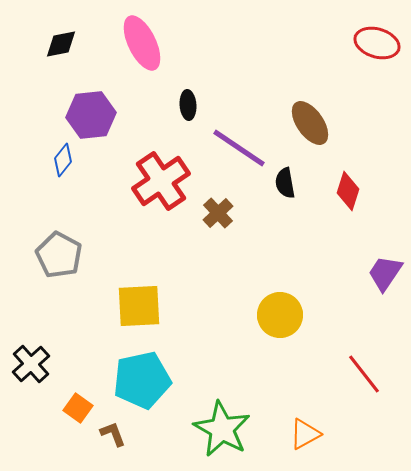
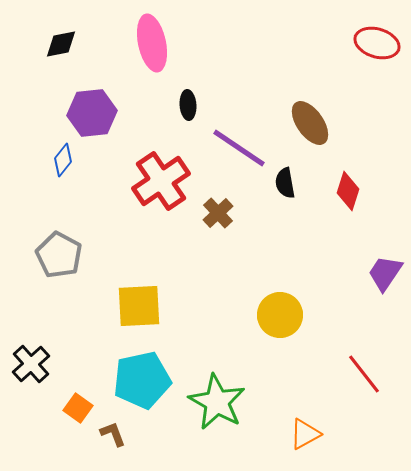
pink ellipse: moved 10 px right; rotated 14 degrees clockwise
purple hexagon: moved 1 px right, 2 px up
green star: moved 5 px left, 27 px up
